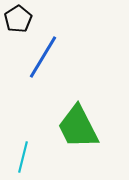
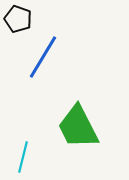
black pentagon: rotated 20 degrees counterclockwise
